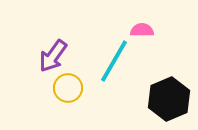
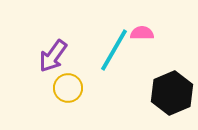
pink semicircle: moved 3 px down
cyan line: moved 11 px up
black hexagon: moved 3 px right, 6 px up
